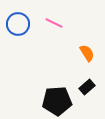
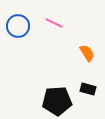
blue circle: moved 2 px down
black rectangle: moved 1 px right, 2 px down; rotated 56 degrees clockwise
